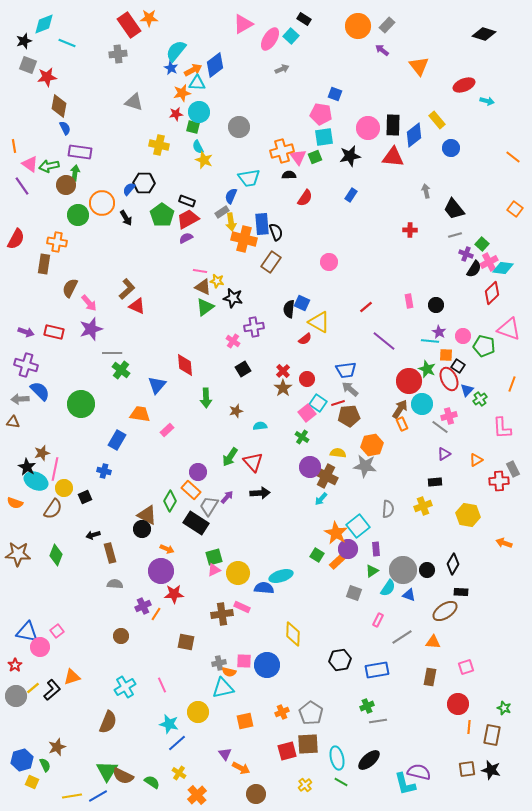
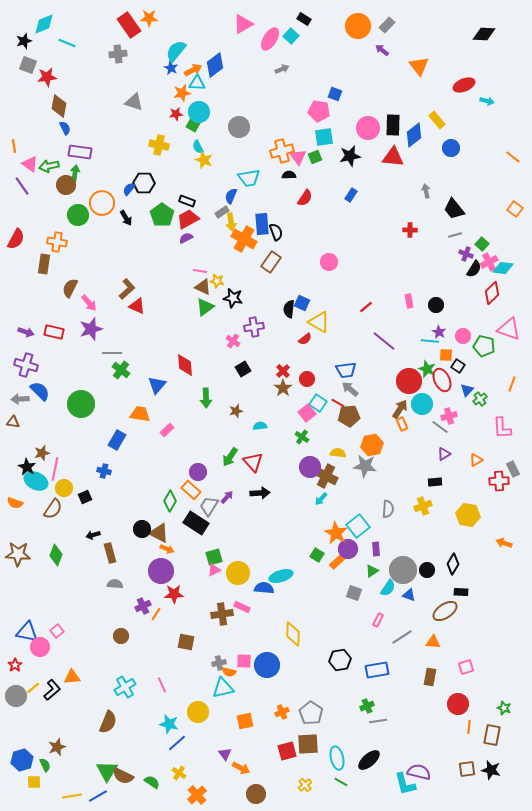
black diamond at (484, 34): rotated 15 degrees counterclockwise
pink pentagon at (321, 114): moved 2 px left, 3 px up
green square at (193, 127): moved 2 px up; rotated 16 degrees clockwise
orange cross at (244, 239): rotated 15 degrees clockwise
red ellipse at (449, 379): moved 7 px left, 1 px down
red line at (338, 403): rotated 48 degrees clockwise
brown triangle at (147, 515): moved 12 px right, 18 px down
orange triangle at (72, 677): rotated 12 degrees clockwise
yellow square at (32, 782): moved 2 px right; rotated 24 degrees counterclockwise
